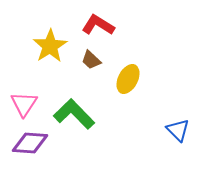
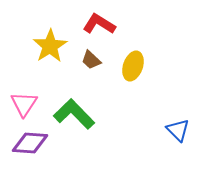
red L-shape: moved 1 px right, 1 px up
yellow ellipse: moved 5 px right, 13 px up; rotated 8 degrees counterclockwise
